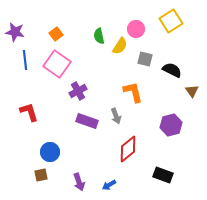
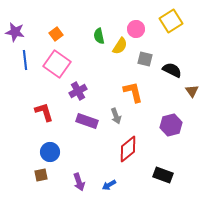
red L-shape: moved 15 px right
